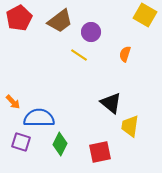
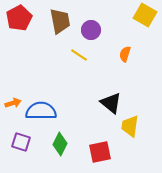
brown trapezoid: rotated 64 degrees counterclockwise
purple circle: moved 2 px up
orange arrow: moved 1 px down; rotated 63 degrees counterclockwise
blue semicircle: moved 2 px right, 7 px up
